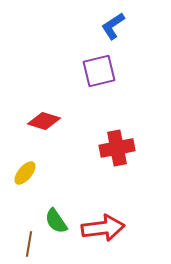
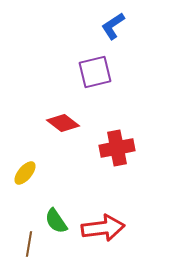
purple square: moved 4 px left, 1 px down
red diamond: moved 19 px right, 2 px down; rotated 20 degrees clockwise
